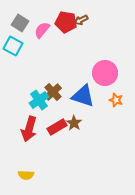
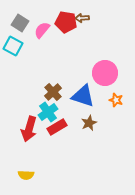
brown arrow: moved 1 px right, 2 px up; rotated 24 degrees clockwise
cyan cross: moved 9 px right, 12 px down
brown star: moved 15 px right; rotated 14 degrees clockwise
